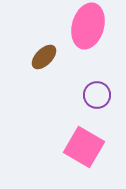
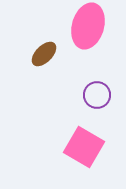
brown ellipse: moved 3 px up
